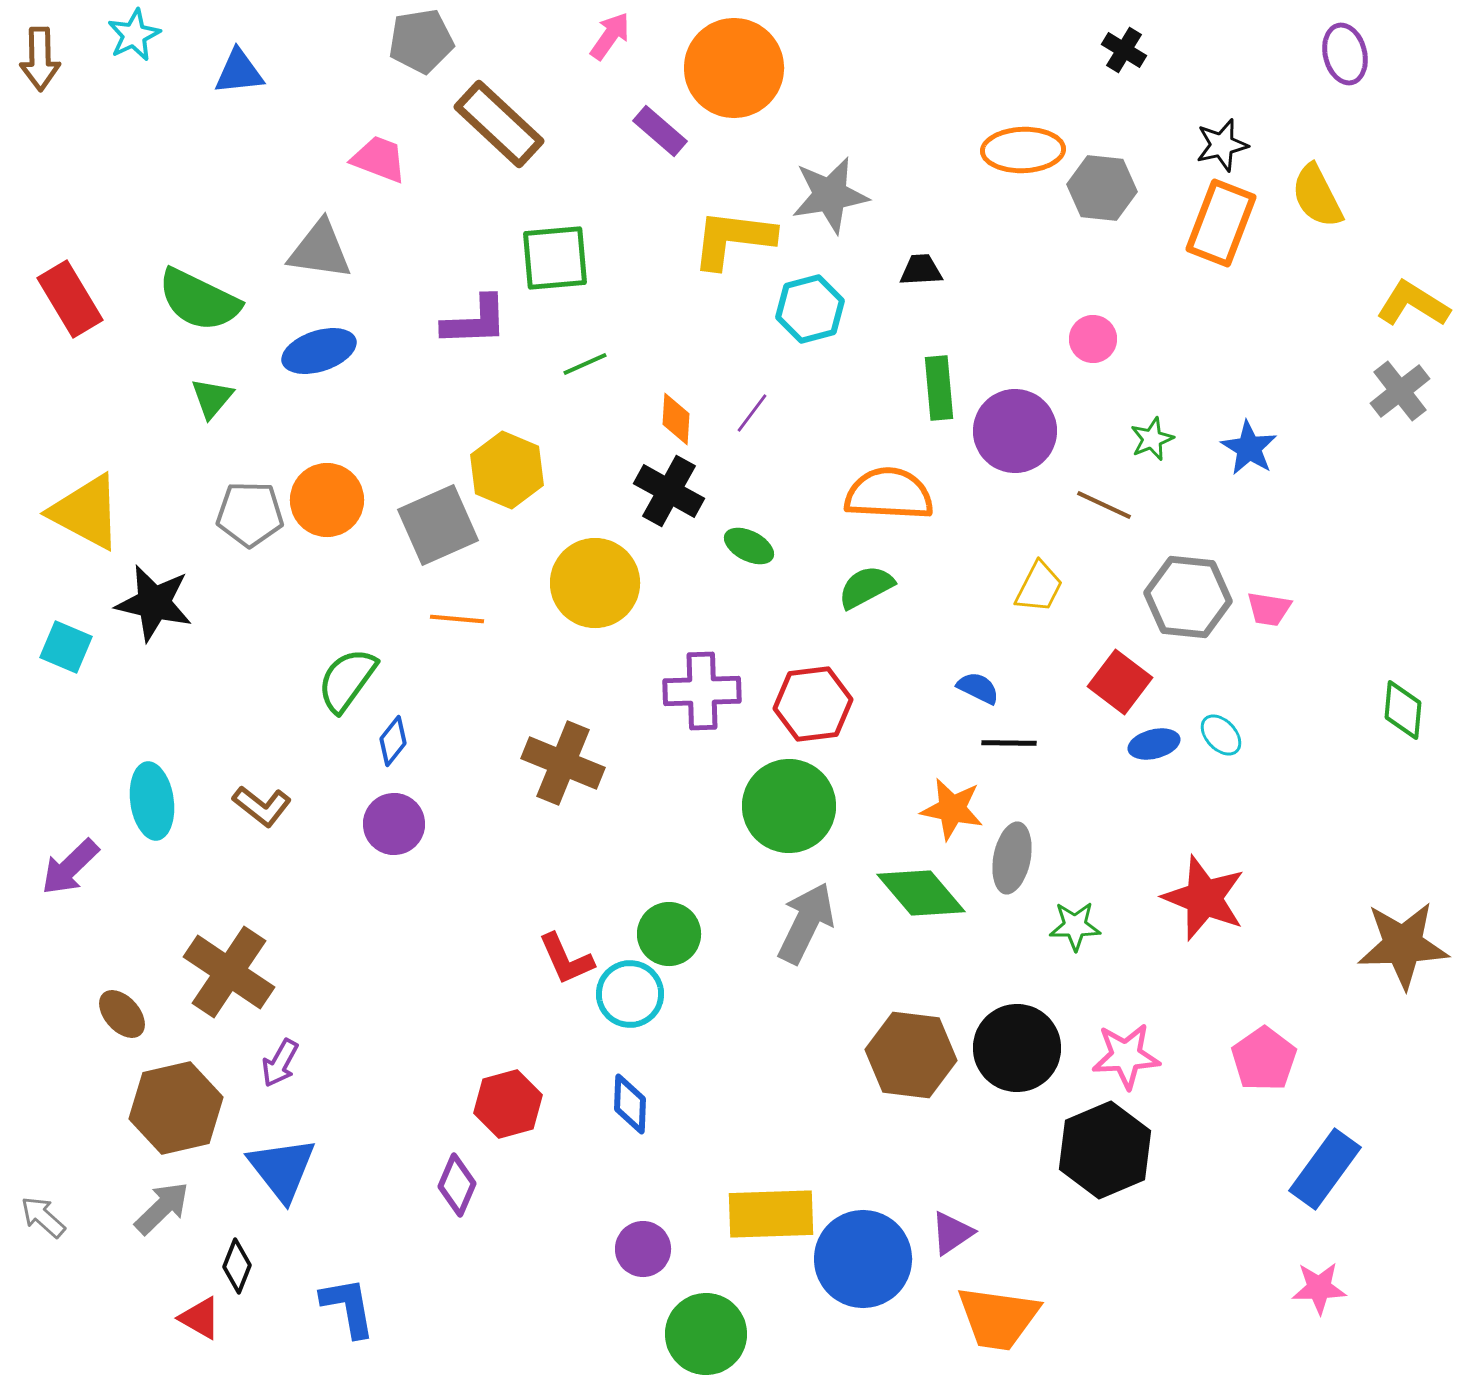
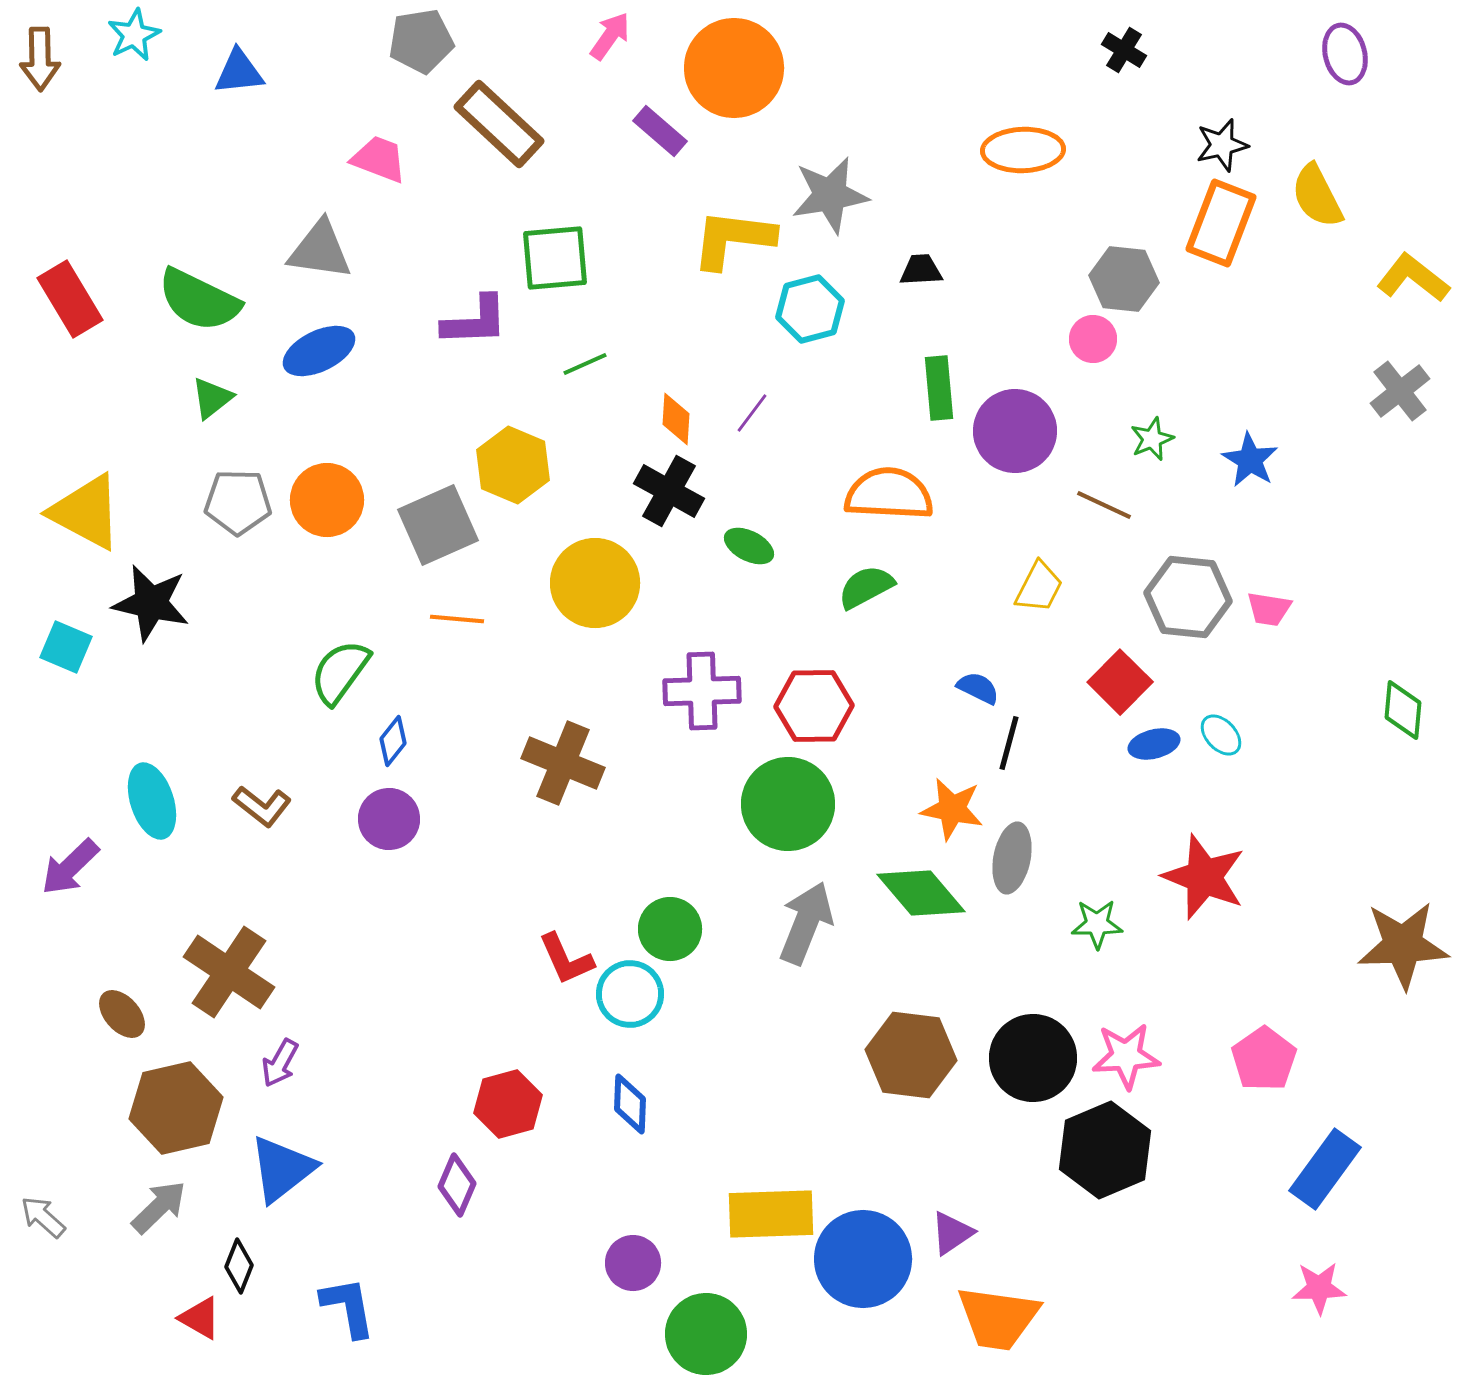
gray hexagon at (1102, 188): moved 22 px right, 91 px down
yellow L-shape at (1413, 304): moved 26 px up; rotated 6 degrees clockwise
blue ellipse at (319, 351): rotated 8 degrees counterclockwise
green triangle at (212, 398): rotated 12 degrees clockwise
blue star at (1249, 448): moved 1 px right, 12 px down
yellow hexagon at (507, 470): moved 6 px right, 5 px up
gray pentagon at (250, 514): moved 12 px left, 12 px up
black star at (154, 603): moved 3 px left
green semicircle at (347, 680): moved 7 px left, 8 px up
red square at (1120, 682): rotated 8 degrees clockwise
red hexagon at (813, 704): moved 1 px right, 2 px down; rotated 6 degrees clockwise
black line at (1009, 743): rotated 76 degrees counterclockwise
cyan ellipse at (152, 801): rotated 10 degrees counterclockwise
green circle at (789, 806): moved 1 px left, 2 px up
purple circle at (394, 824): moved 5 px left, 5 px up
red star at (1204, 898): moved 21 px up
gray arrow at (806, 923): rotated 4 degrees counterclockwise
green star at (1075, 926): moved 22 px right, 2 px up
green circle at (669, 934): moved 1 px right, 5 px up
black circle at (1017, 1048): moved 16 px right, 10 px down
blue triangle at (282, 1169): rotated 30 degrees clockwise
gray arrow at (162, 1208): moved 3 px left, 1 px up
purple circle at (643, 1249): moved 10 px left, 14 px down
black diamond at (237, 1266): moved 2 px right
